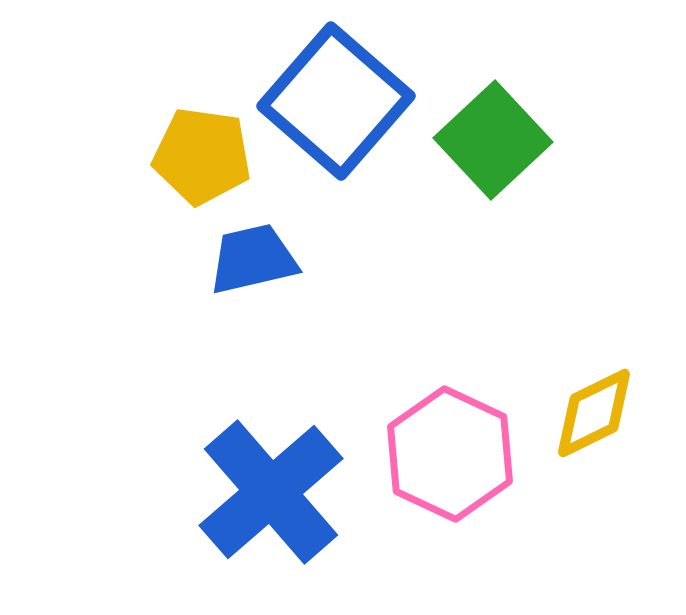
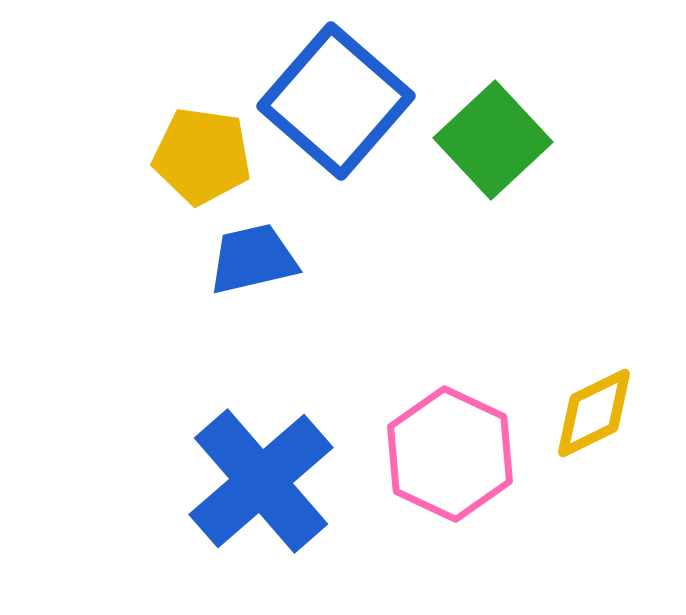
blue cross: moved 10 px left, 11 px up
